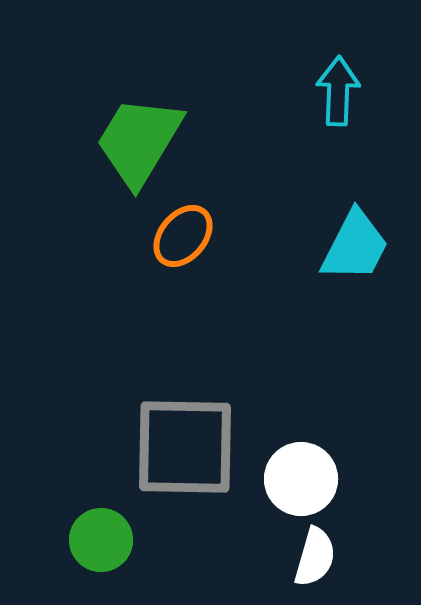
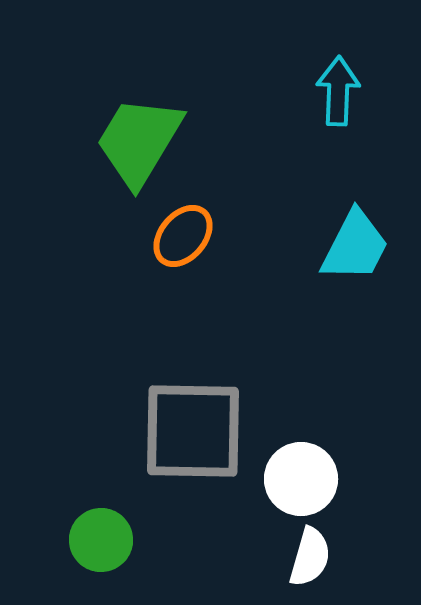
gray square: moved 8 px right, 16 px up
white semicircle: moved 5 px left
